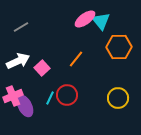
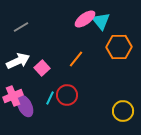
yellow circle: moved 5 px right, 13 px down
